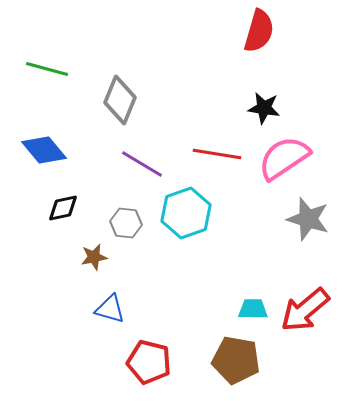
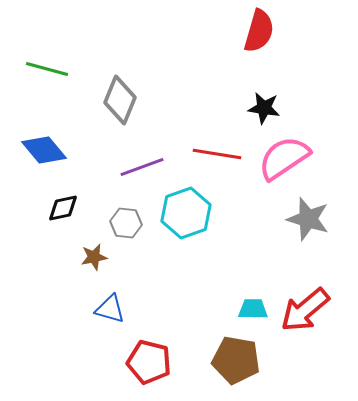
purple line: moved 3 px down; rotated 51 degrees counterclockwise
